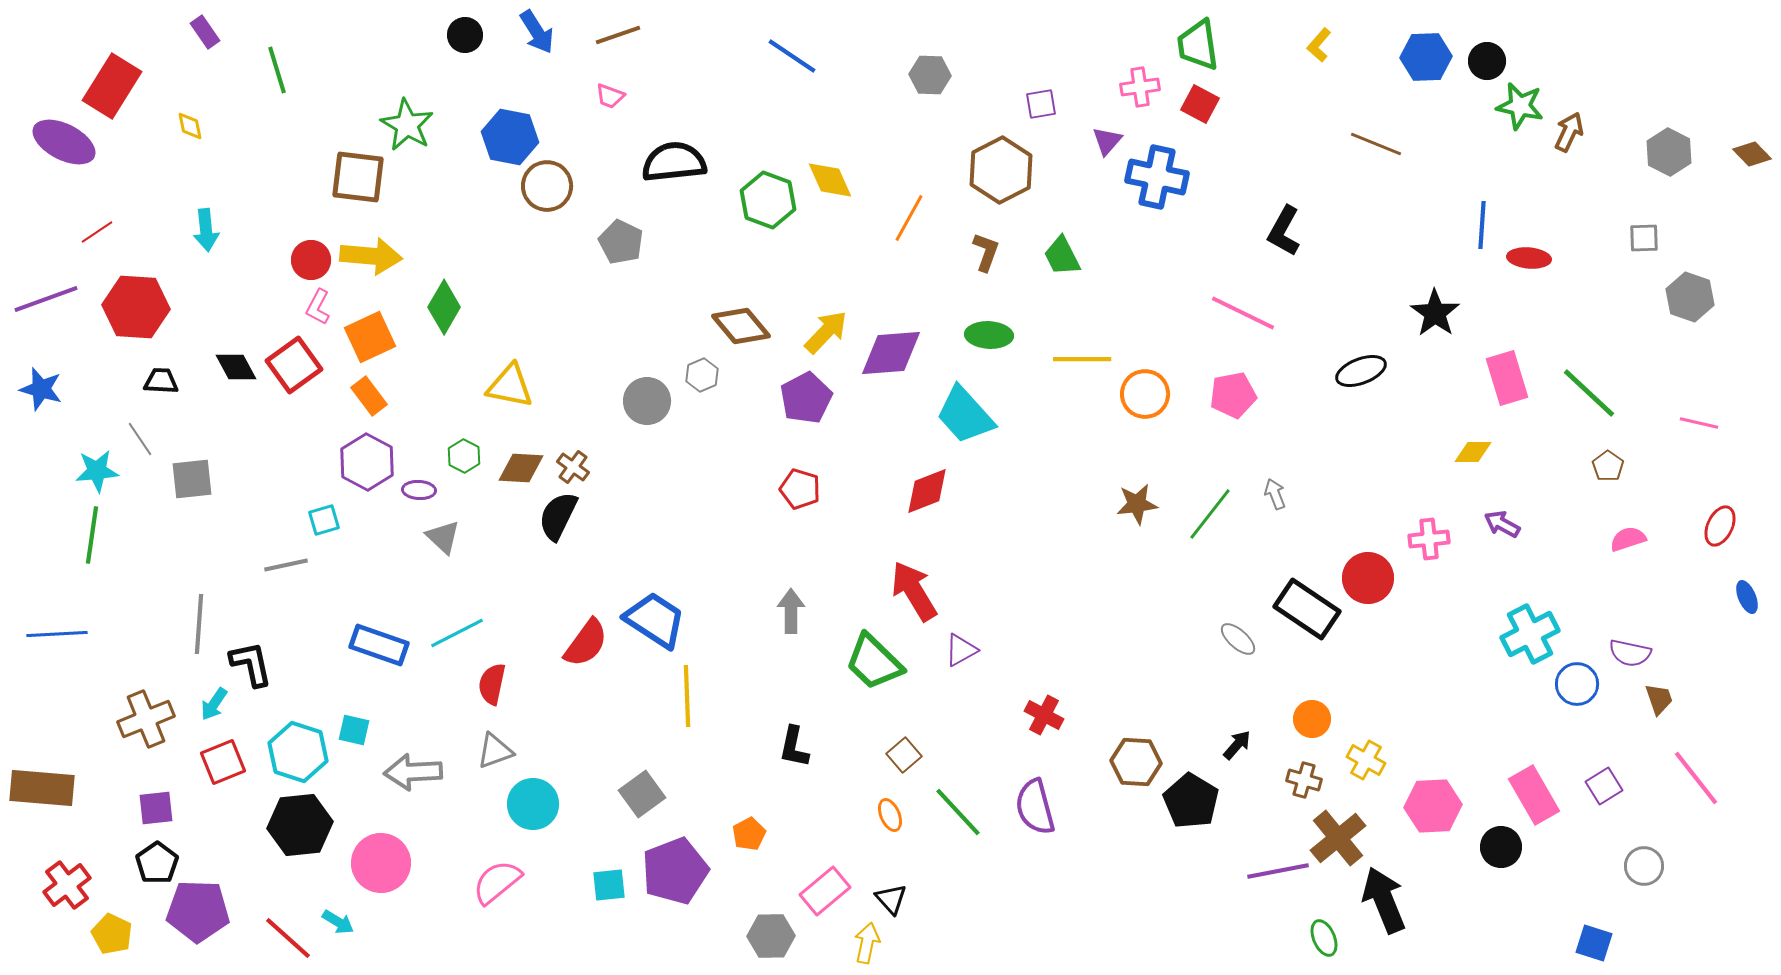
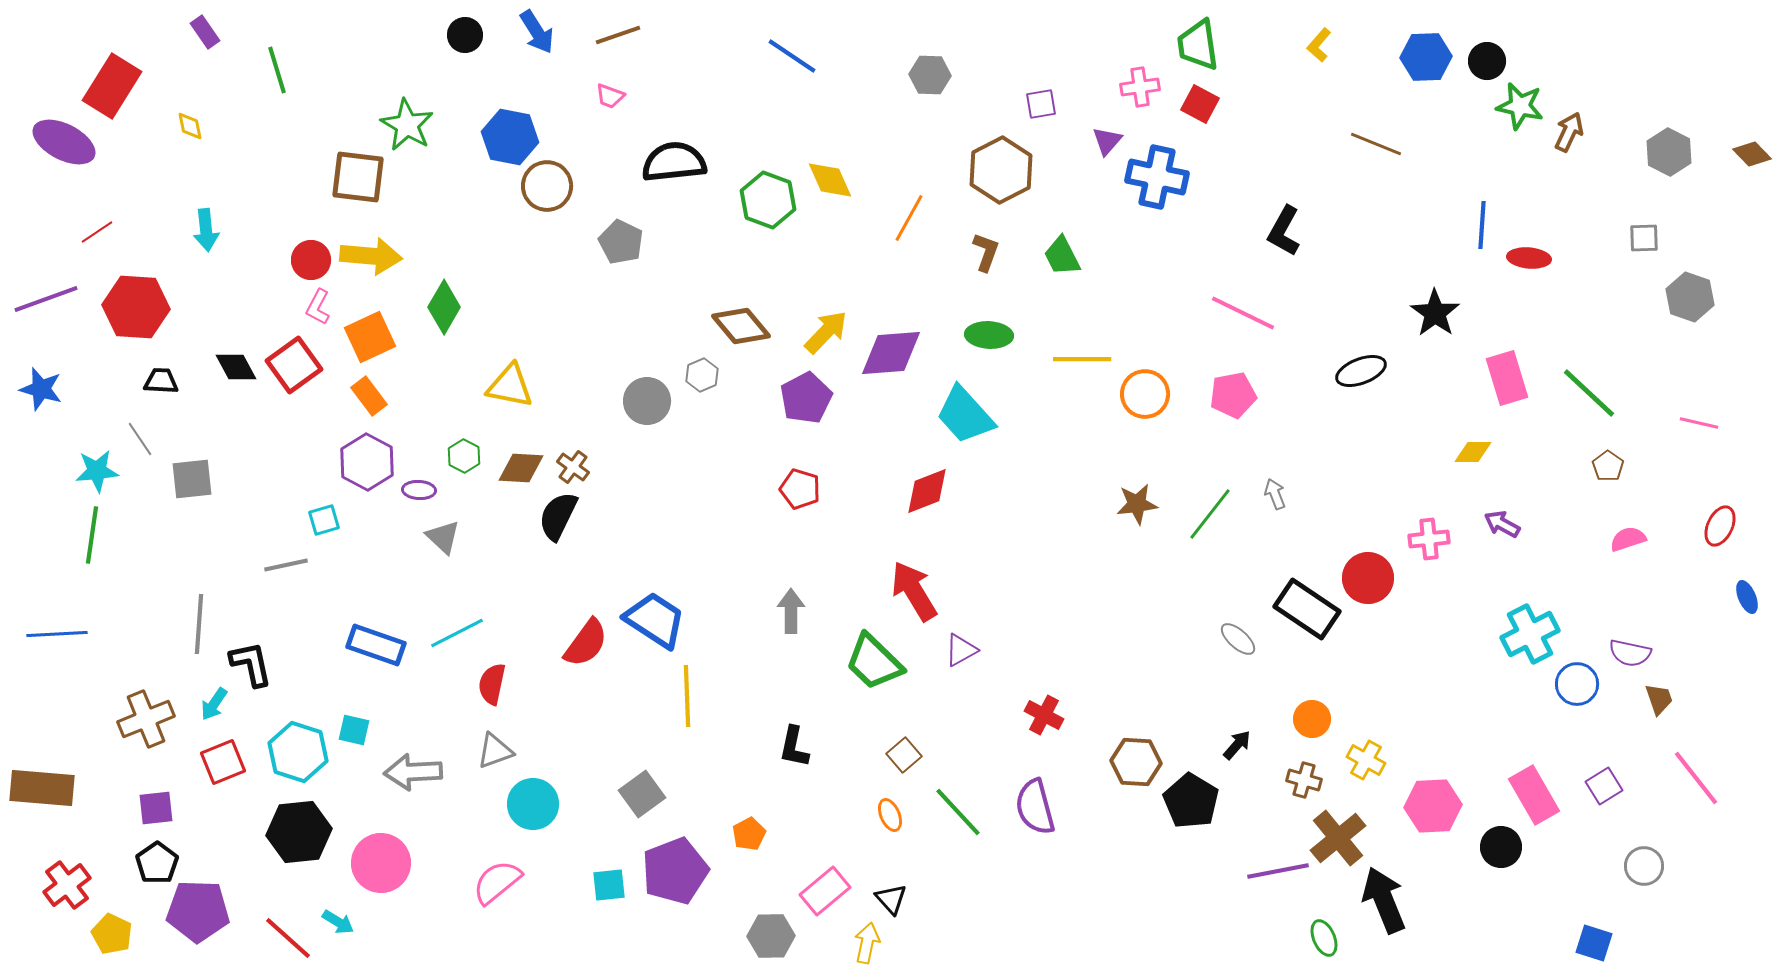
blue rectangle at (379, 645): moved 3 px left
black hexagon at (300, 825): moved 1 px left, 7 px down
